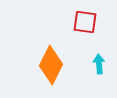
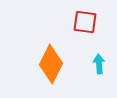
orange diamond: moved 1 px up
